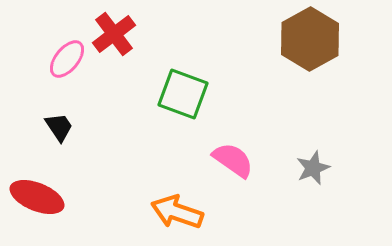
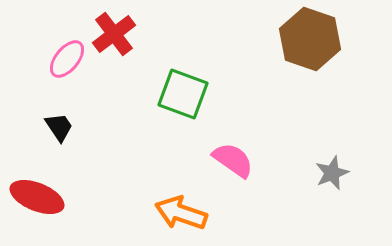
brown hexagon: rotated 12 degrees counterclockwise
gray star: moved 19 px right, 5 px down
orange arrow: moved 4 px right, 1 px down
